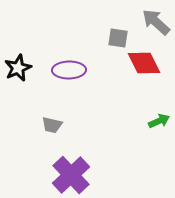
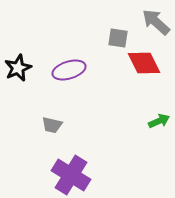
purple ellipse: rotated 16 degrees counterclockwise
purple cross: rotated 15 degrees counterclockwise
